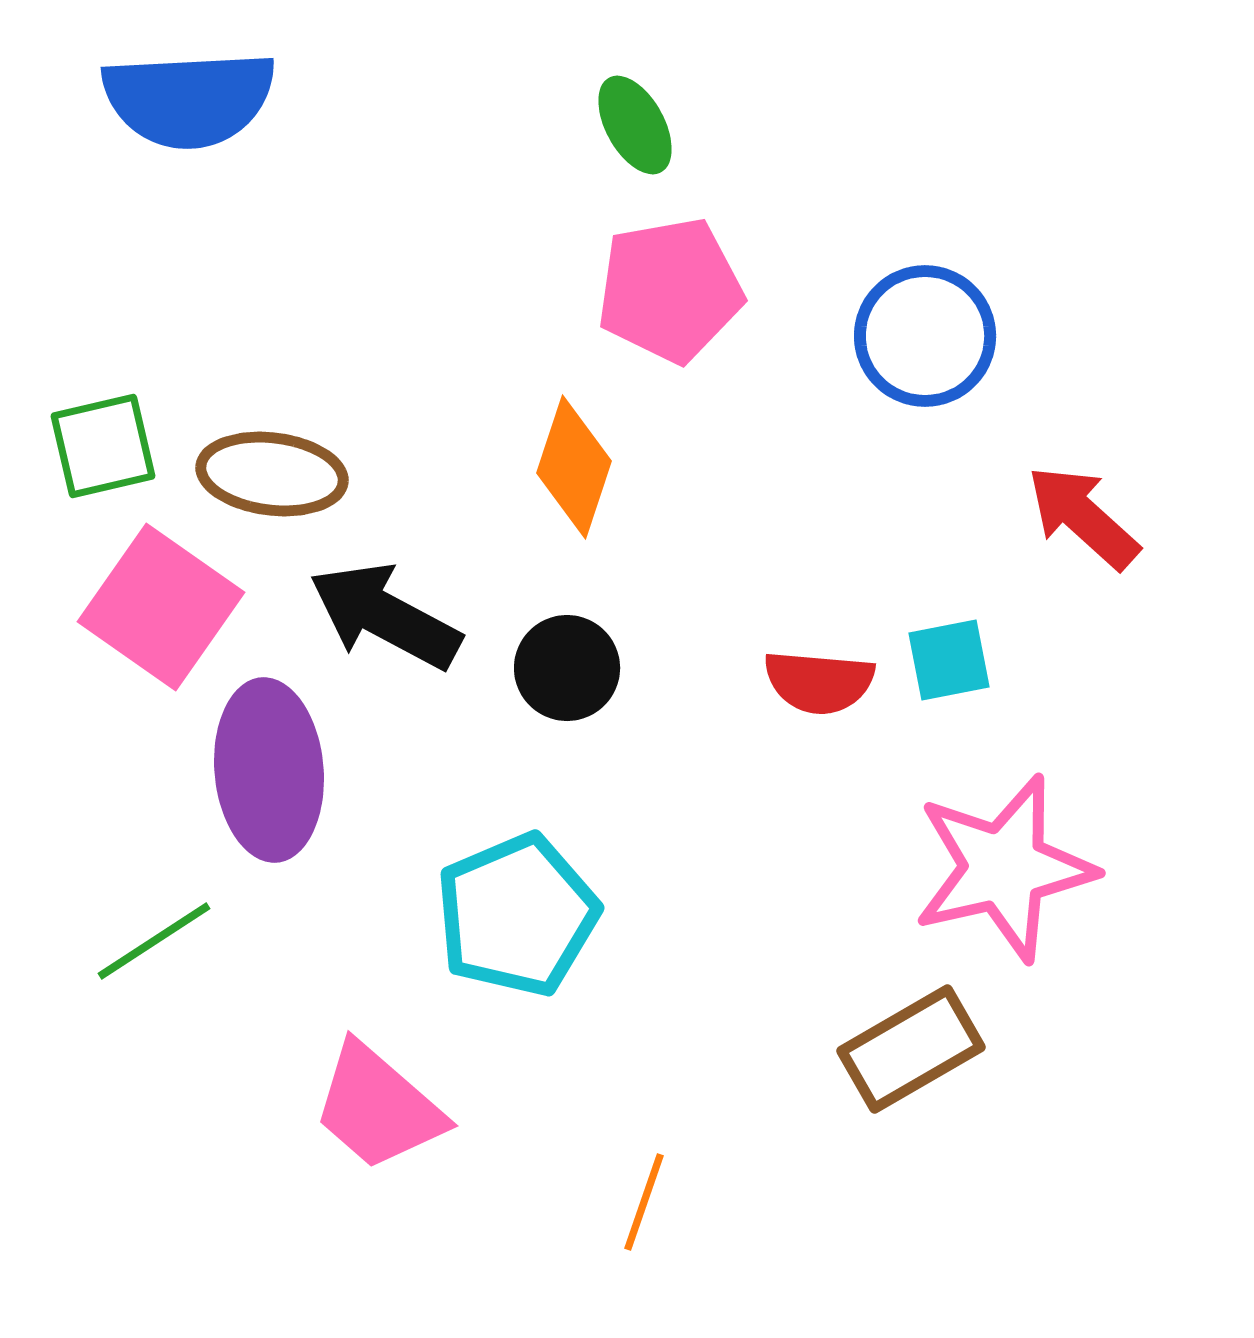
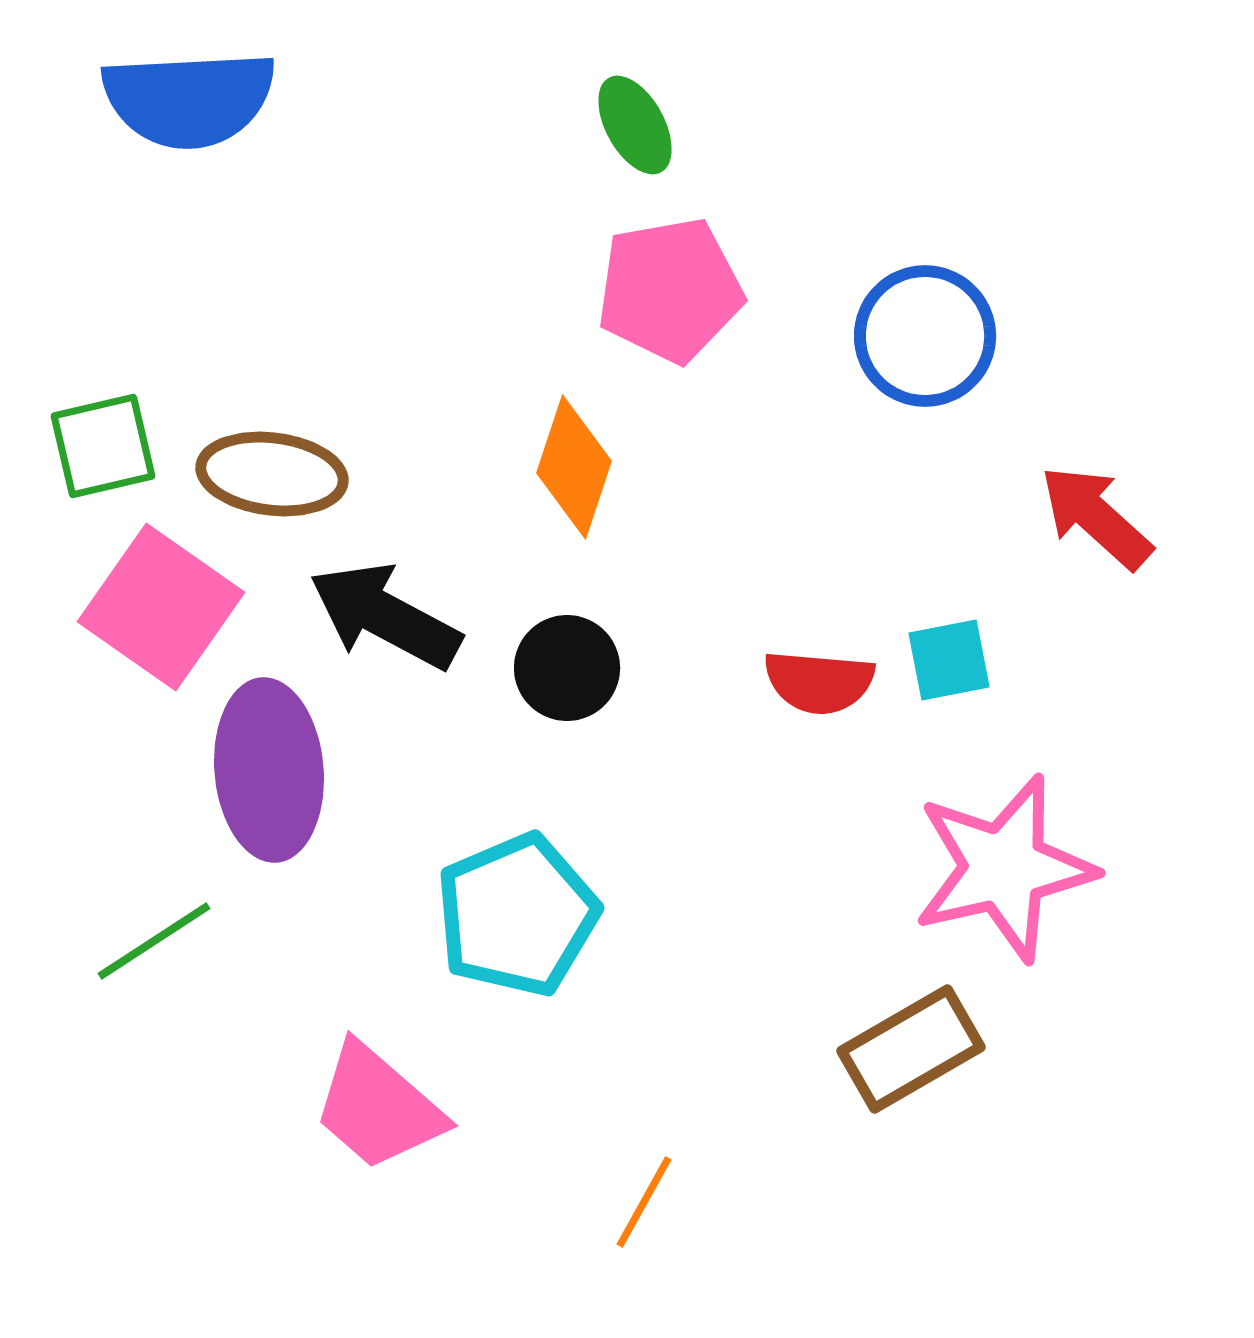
red arrow: moved 13 px right
orange line: rotated 10 degrees clockwise
